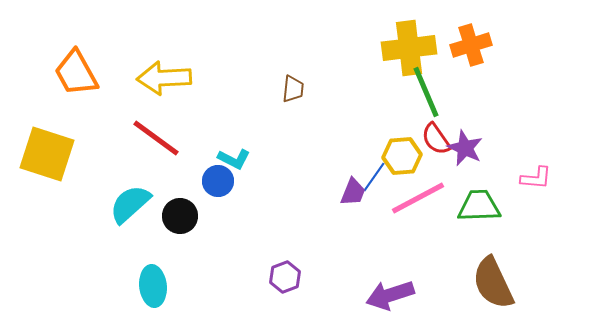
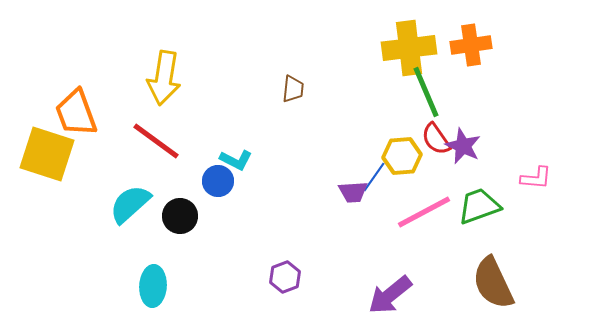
orange cross: rotated 9 degrees clockwise
orange trapezoid: moved 40 px down; rotated 9 degrees clockwise
yellow arrow: rotated 78 degrees counterclockwise
red line: moved 3 px down
purple star: moved 2 px left, 2 px up
cyan L-shape: moved 2 px right, 1 px down
purple trapezoid: rotated 64 degrees clockwise
pink line: moved 6 px right, 14 px down
green trapezoid: rotated 18 degrees counterclockwise
cyan ellipse: rotated 9 degrees clockwise
purple arrow: rotated 21 degrees counterclockwise
